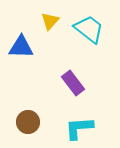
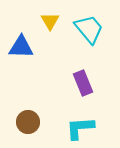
yellow triangle: rotated 12 degrees counterclockwise
cyan trapezoid: rotated 12 degrees clockwise
purple rectangle: moved 10 px right; rotated 15 degrees clockwise
cyan L-shape: moved 1 px right
